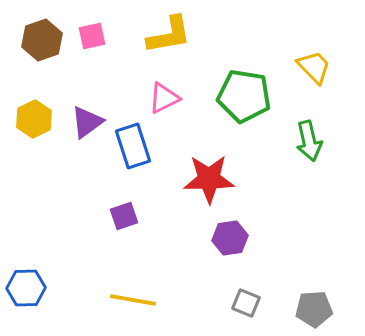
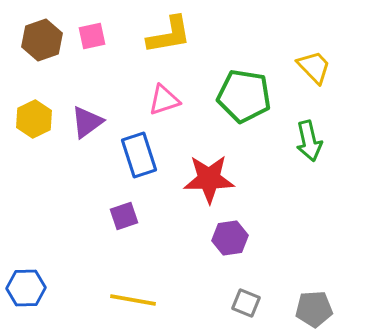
pink triangle: moved 2 px down; rotated 8 degrees clockwise
blue rectangle: moved 6 px right, 9 px down
